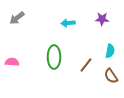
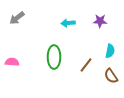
purple star: moved 2 px left, 2 px down
